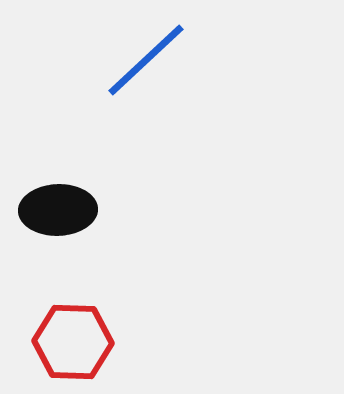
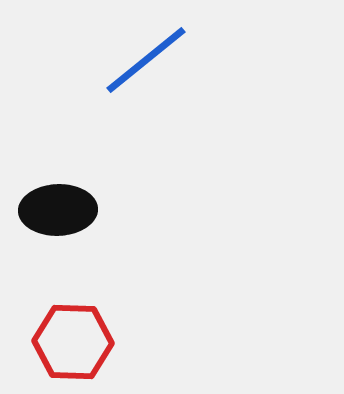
blue line: rotated 4 degrees clockwise
